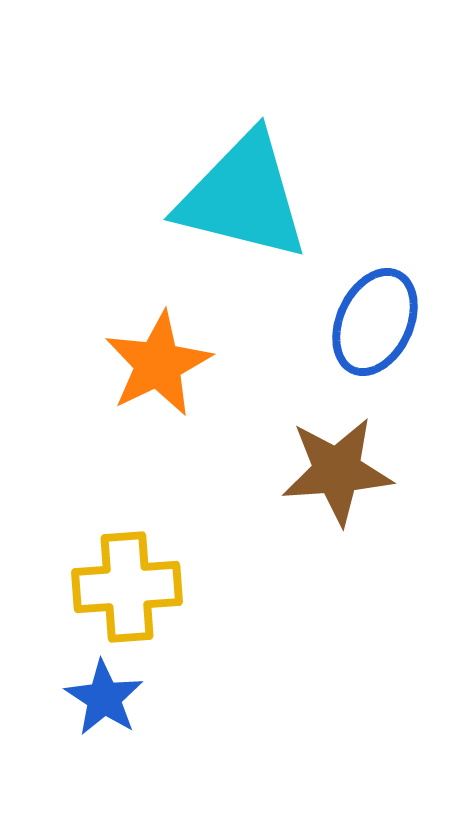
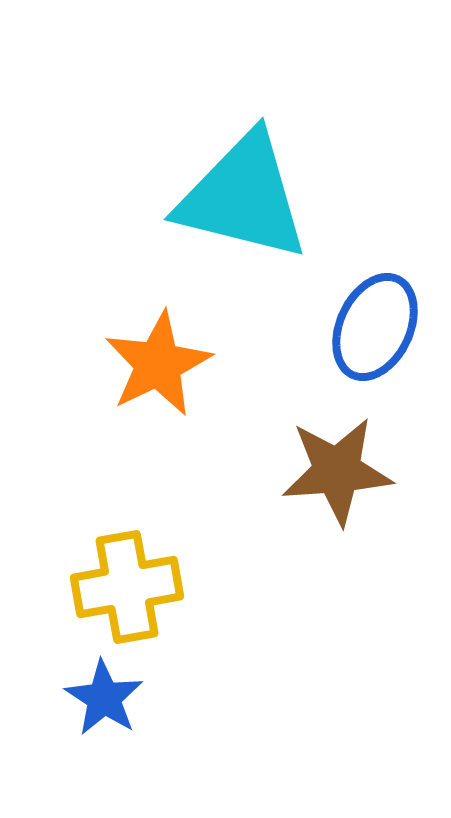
blue ellipse: moved 5 px down
yellow cross: rotated 6 degrees counterclockwise
